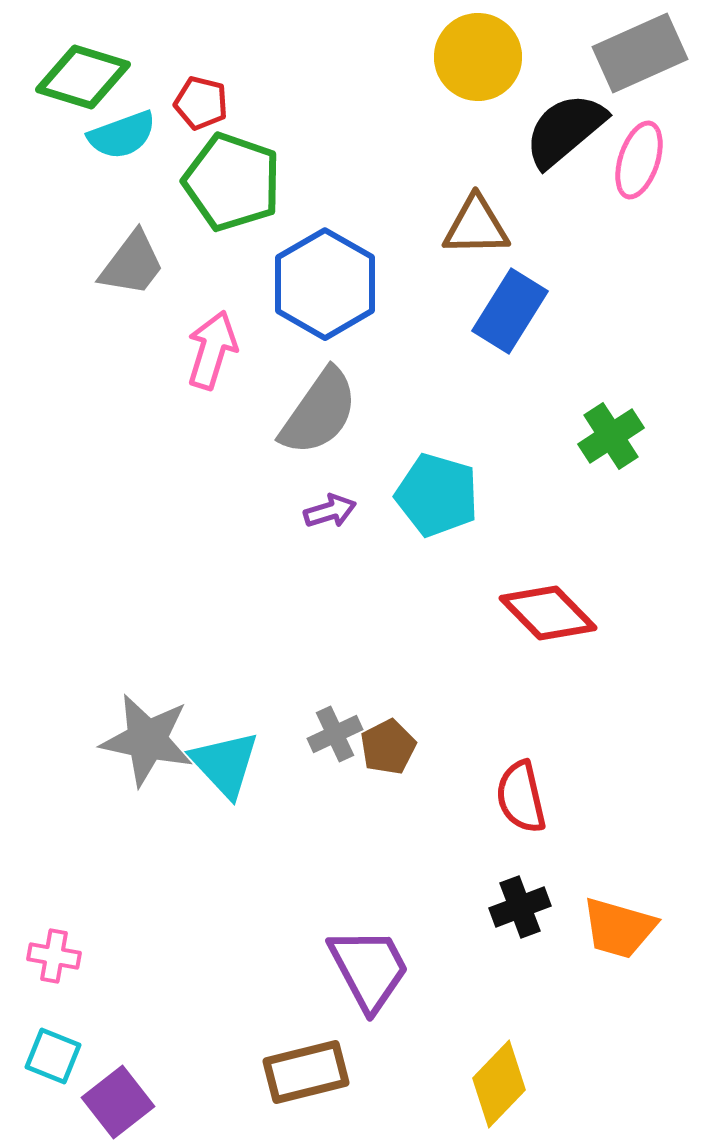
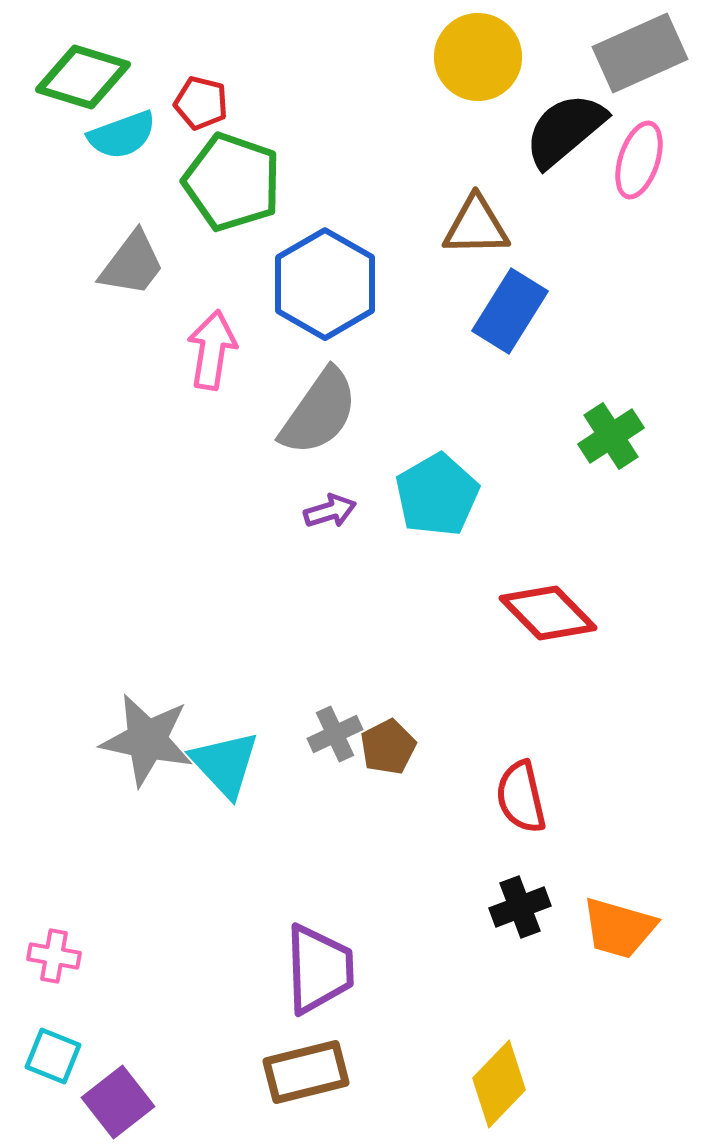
pink arrow: rotated 8 degrees counterclockwise
cyan pentagon: rotated 26 degrees clockwise
purple trapezoid: moved 50 px left; rotated 26 degrees clockwise
